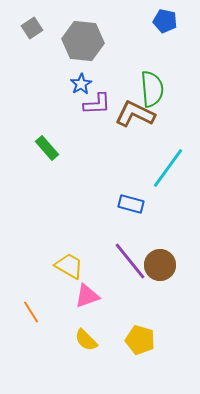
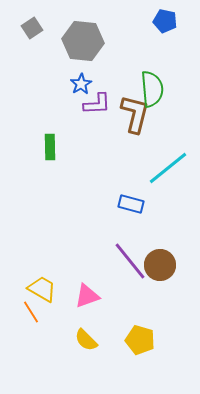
brown L-shape: rotated 78 degrees clockwise
green rectangle: moved 3 px right, 1 px up; rotated 40 degrees clockwise
cyan line: rotated 15 degrees clockwise
yellow trapezoid: moved 27 px left, 23 px down
